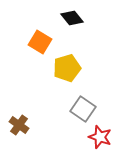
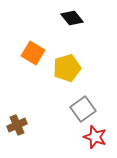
orange square: moved 7 px left, 11 px down
gray square: rotated 20 degrees clockwise
brown cross: moved 2 px left; rotated 30 degrees clockwise
red star: moved 5 px left
